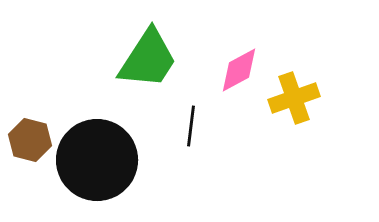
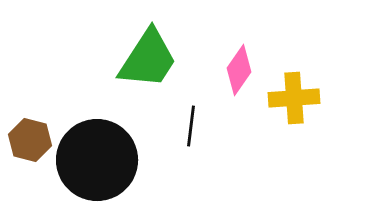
pink diamond: rotated 27 degrees counterclockwise
yellow cross: rotated 15 degrees clockwise
